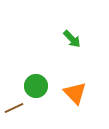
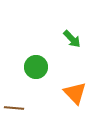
green circle: moved 19 px up
brown line: rotated 30 degrees clockwise
